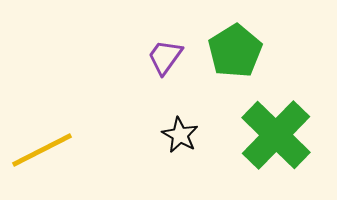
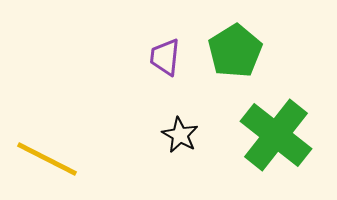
purple trapezoid: rotated 30 degrees counterclockwise
green cross: rotated 6 degrees counterclockwise
yellow line: moved 5 px right, 9 px down; rotated 54 degrees clockwise
